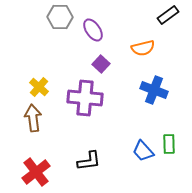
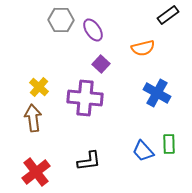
gray hexagon: moved 1 px right, 3 px down
blue cross: moved 3 px right, 3 px down; rotated 8 degrees clockwise
